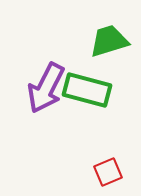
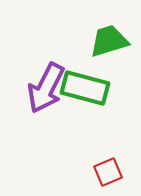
green rectangle: moved 2 px left, 2 px up
